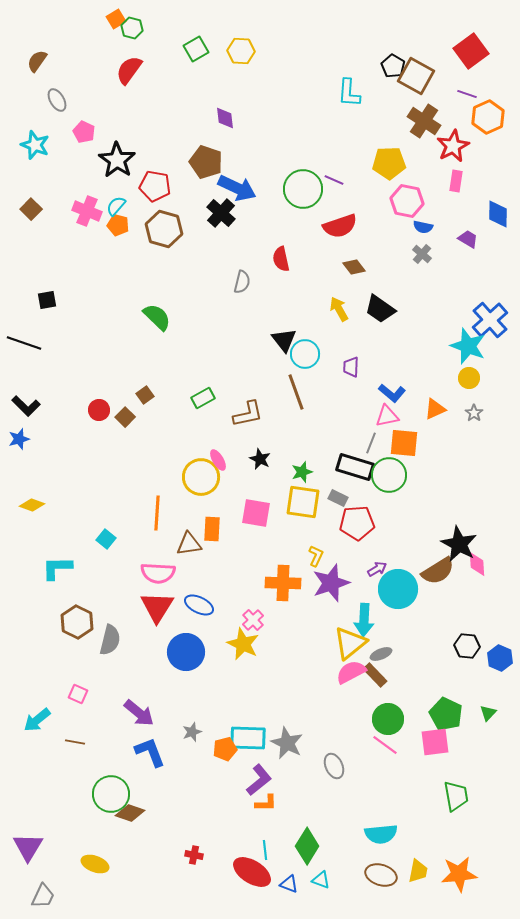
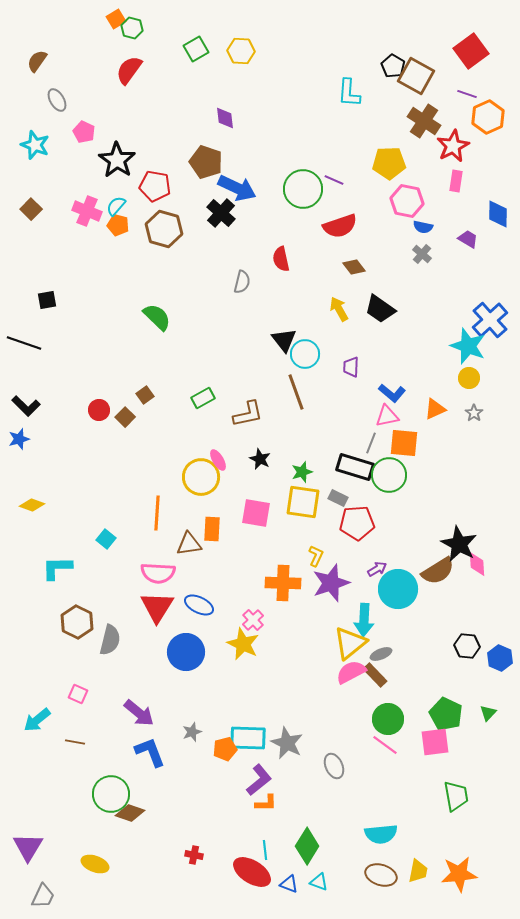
cyan triangle at (321, 880): moved 2 px left, 2 px down
